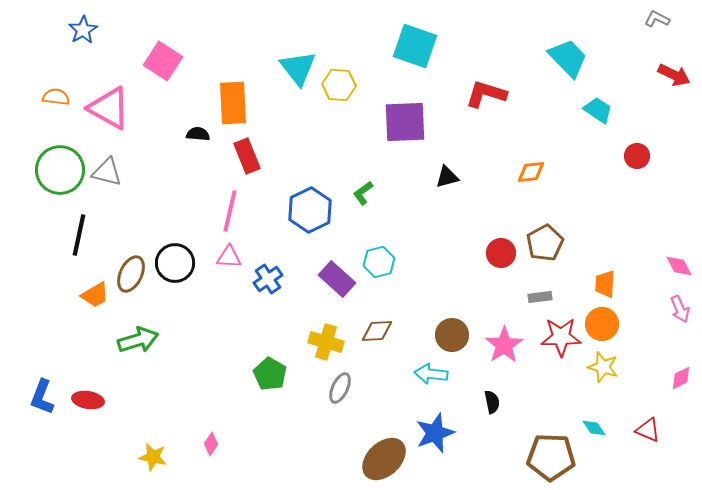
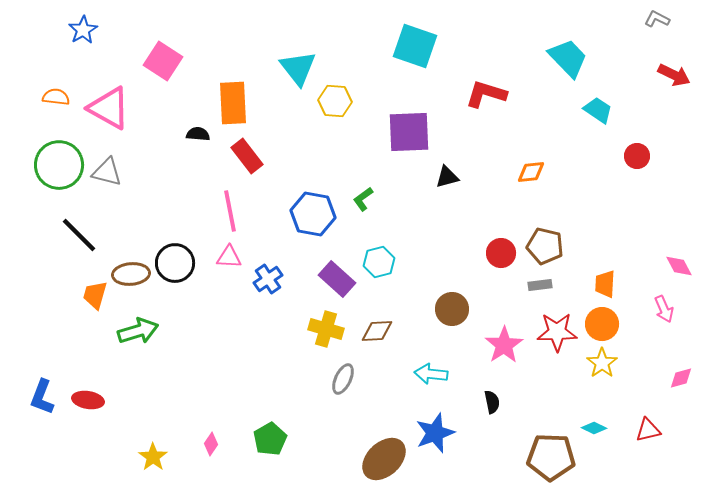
yellow hexagon at (339, 85): moved 4 px left, 16 px down
purple square at (405, 122): moved 4 px right, 10 px down
red rectangle at (247, 156): rotated 16 degrees counterclockwise
green circle at (60, 170): moved 1 px left, 5 px up
green L-shape at (363, 193): moved 6 px down
blue hexagon at (310, 210): moved 3 px right, 4 px down; rotated 24 degrees counterclockwise
pink line at (230, 211): rotated 24 degrees counterclockwise
black line at (79, 235): rotated 57 degrees counterclockwise
brown pentagon at (545, 243): moved 3 px down; rotated 30 degrees counterclockwise
brown ellipse at (131, 274): rotated 60 degrees clockwise
orange trapezoid at (95, 295): rotated 136 degrees clockwise
gray rectangle at (540, 297): moved 12 px up
pink arrow at (680, 309): moved 16 px left
brown circle at (452, 335): moved 26 px up
red star at (561, 337): moved 4 px left, 5 px up
green arrow at (138, 340): moved 9 px up
yellow cross at (326, 342): moved 13 px up
yellow star at (603, 367): moved 1 px left, 4 px up; rotated 20 degrees clockwise
green pentagon at (270, 374): moved 65 px down; rotated 12 degrees clockwise
pink diamond at (681, 378): rotated 10 degrees clockwise
gray ellipse at (340, 388): moved 3 px right, 9 px up
cyan diamond at (594, 428): rotated 30 degrees counterclockwise
red triangle at (648, 430): rotated 36 degrees counterclockwise
yellow star at (153, 457): rotated 24 degrees clockwise
